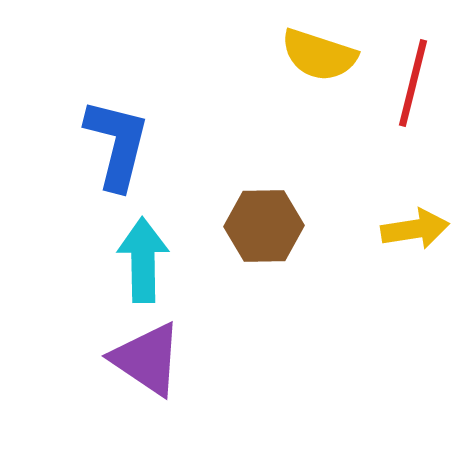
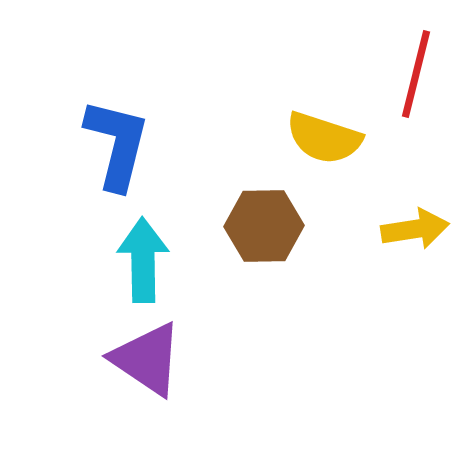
yellow semicircle: moved 5 px right, 83 px down
red line: moved 3 px right, 9 px up
